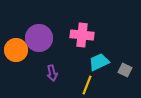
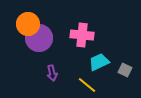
orange circle: moved 12 px right, 26 px up
yellow line: rotated 72 degrees counterclockwise
